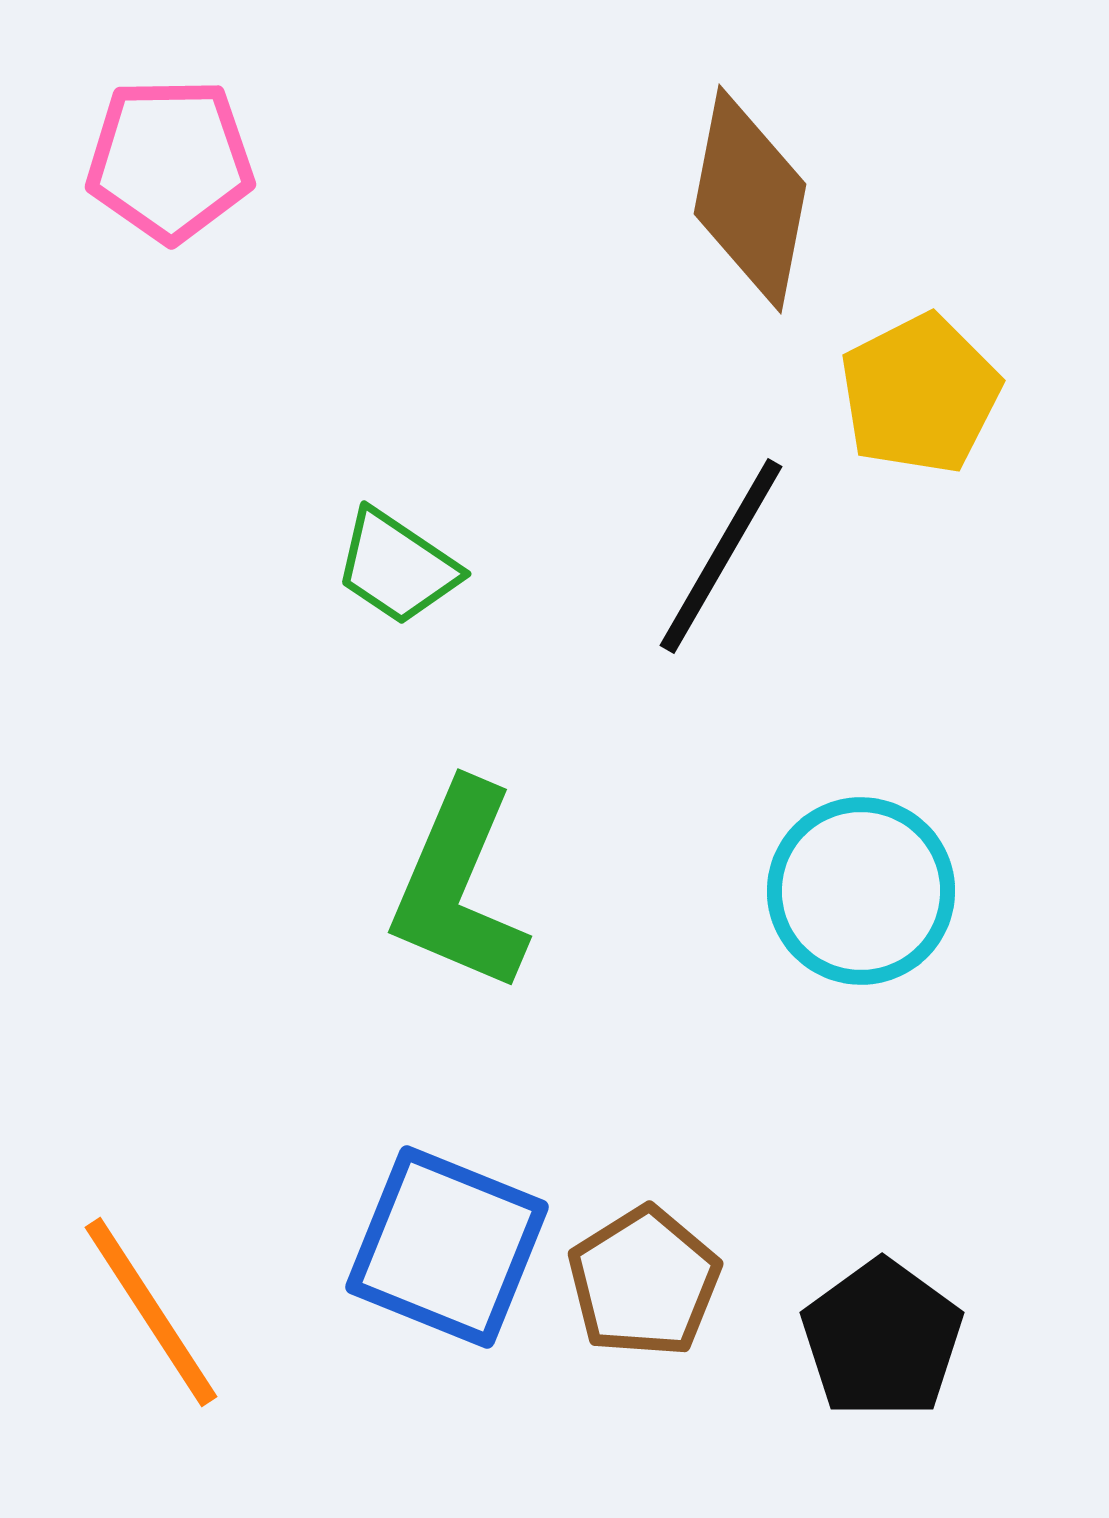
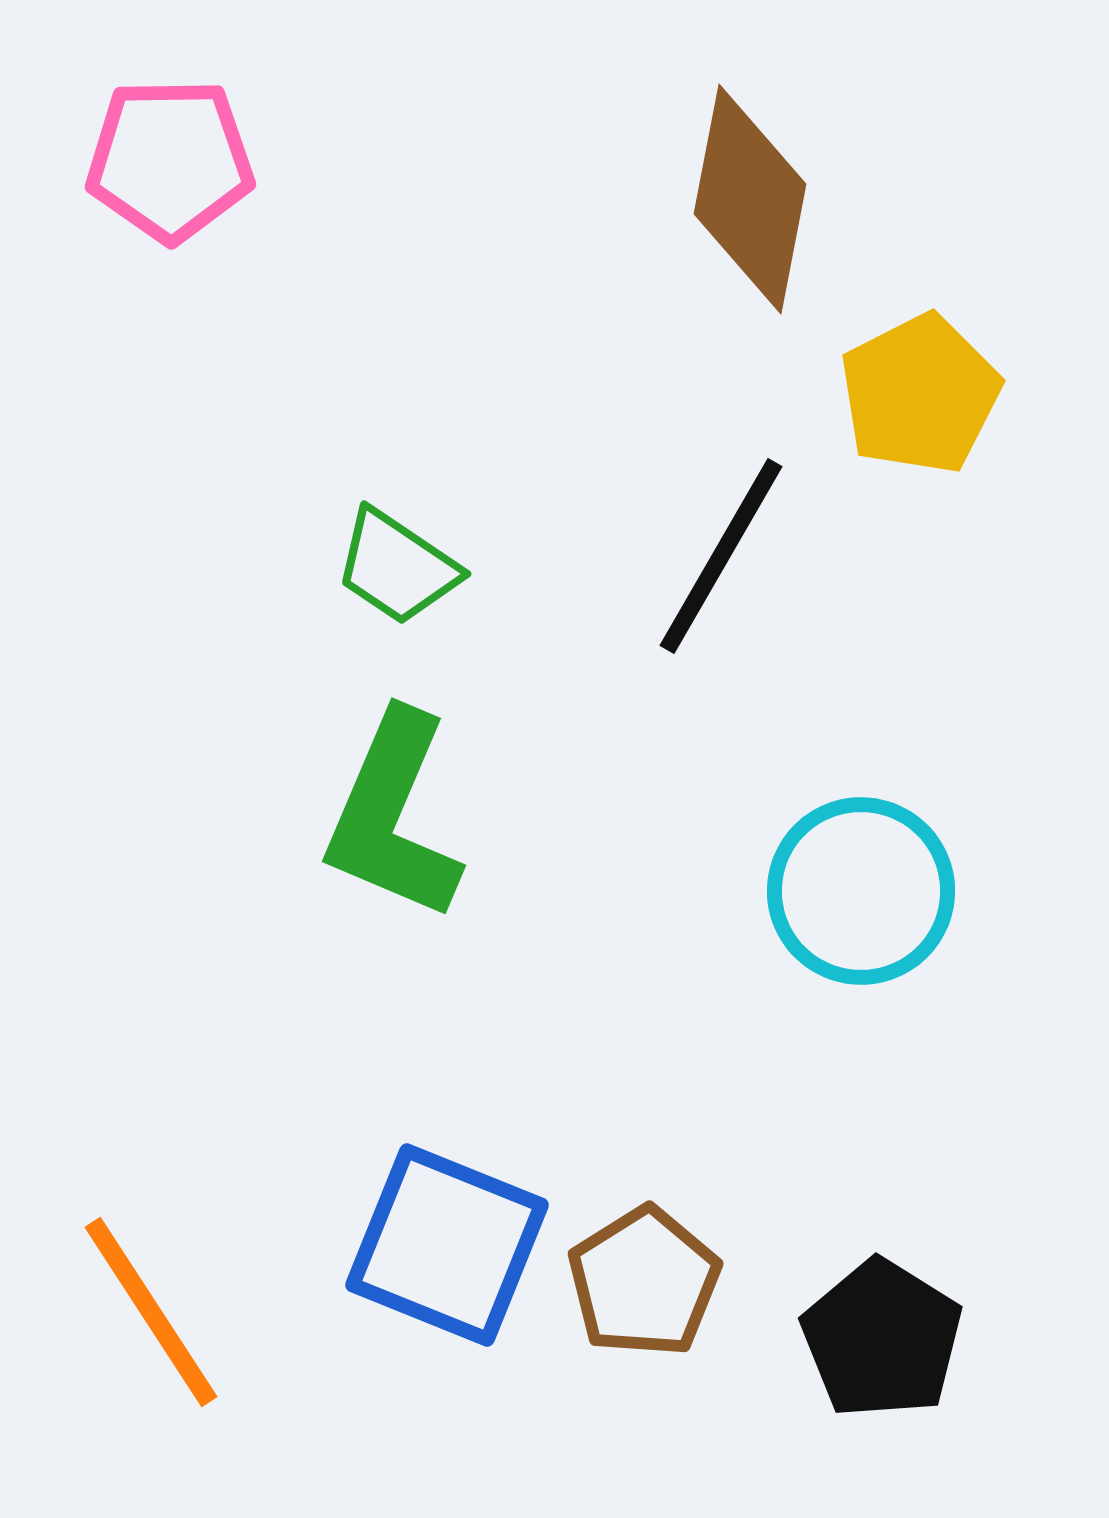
green L-shape: moved 66 px left, 71 px up
blue square: moved 2 px up
black pentagon: rotated 4 degrees counterclockwise
